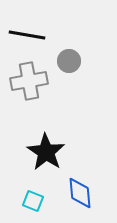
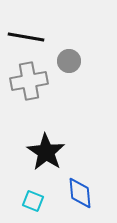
black line: moved 1 px left, 2 px down
